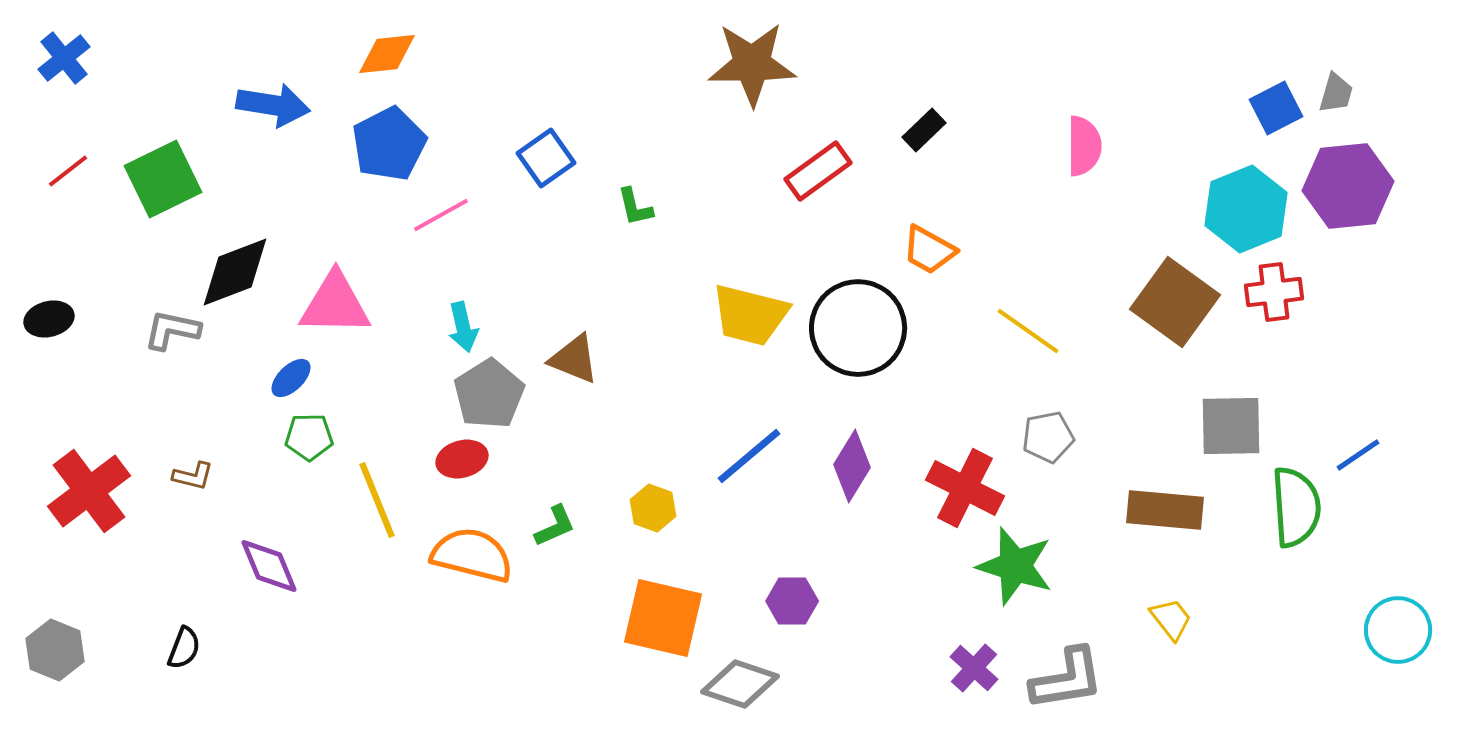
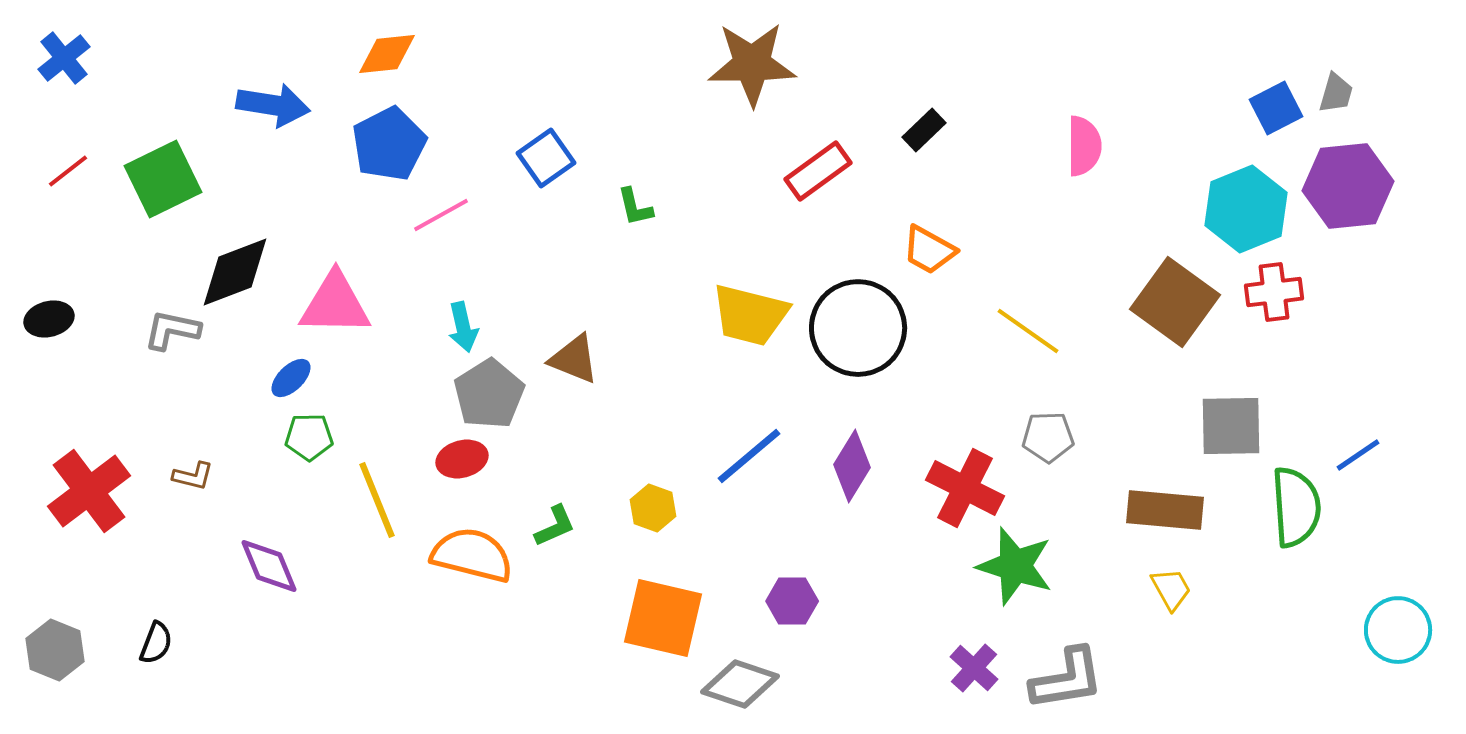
gray pentagon at (1048, 437): rotated 9 degrees clockwise
yellow trapezoid at (1171, 619): moved 30 px up; rotated 9 degrees clockwise
black semicircle at (184, 648): moved 28 px left, 5 px up
